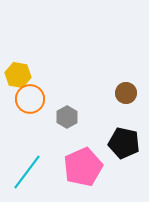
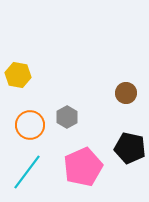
orange circle: moved 26 px down
black pentagon: moved 6 px right, 5 px down
